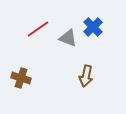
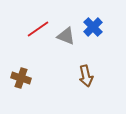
gray triangle: moved 2 px left, 2 px up
brown arrow: rotated 25 degrees counterclockwise
